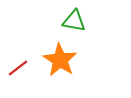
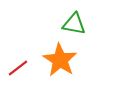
green triangle: moved 3 px down
